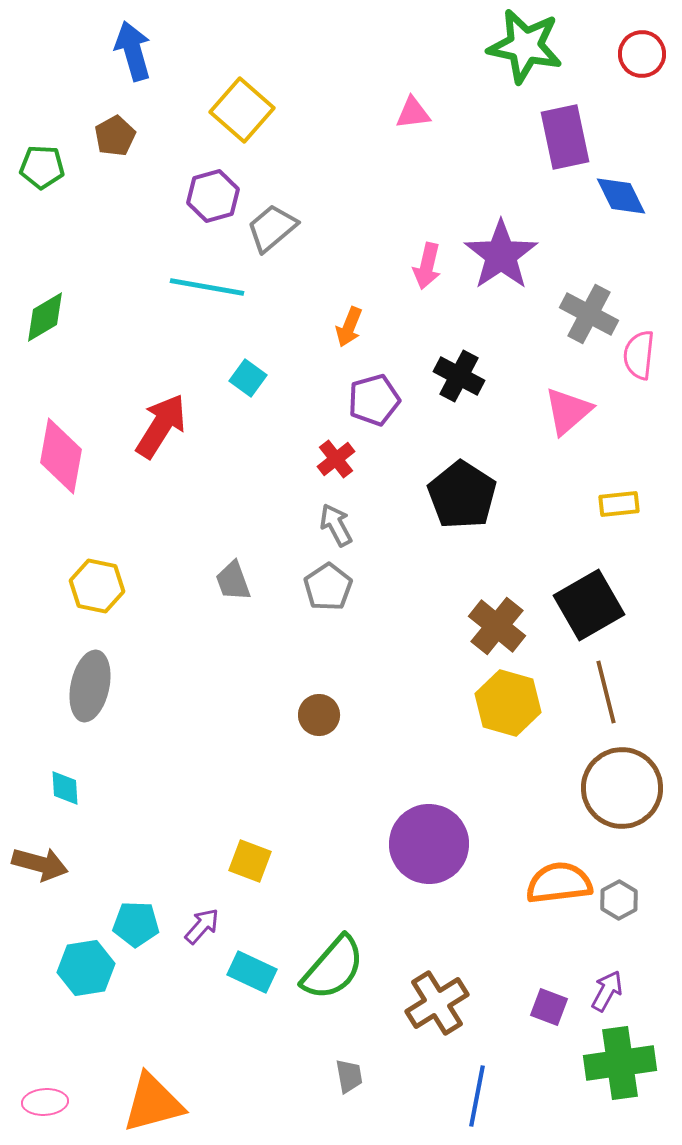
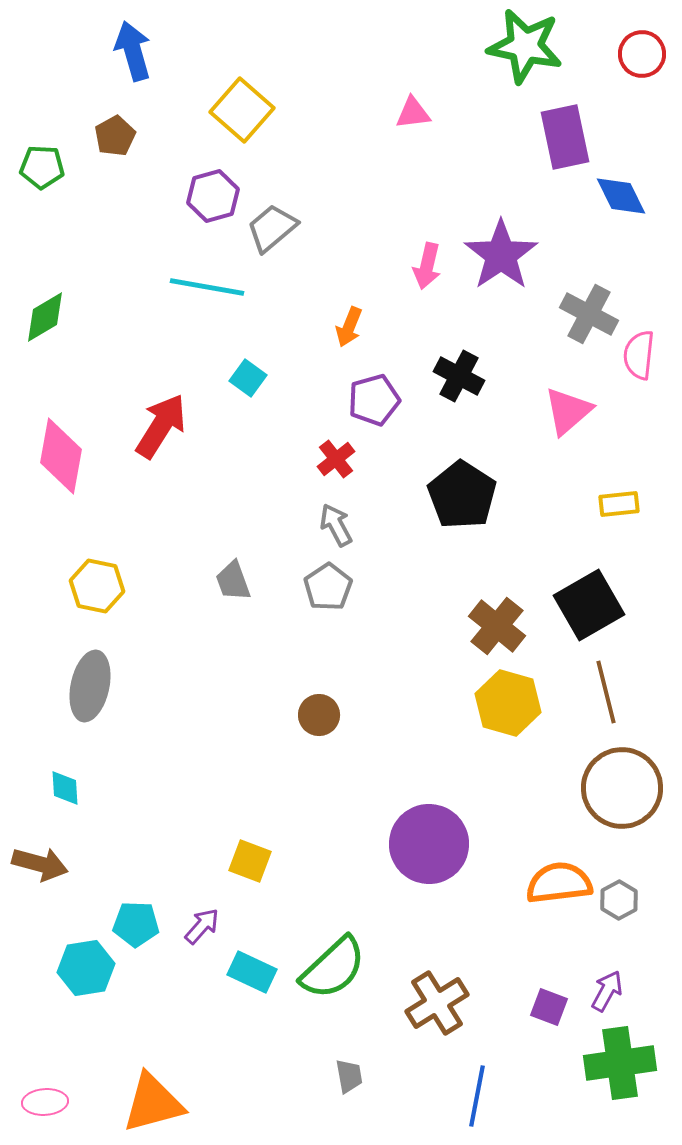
green semicircle at (333, 968): rotated 6 degrees clockwise
